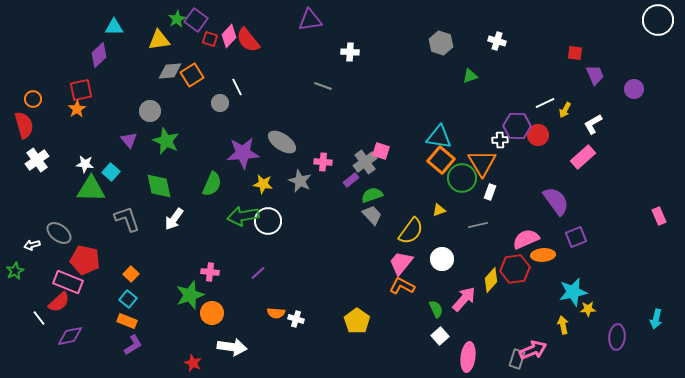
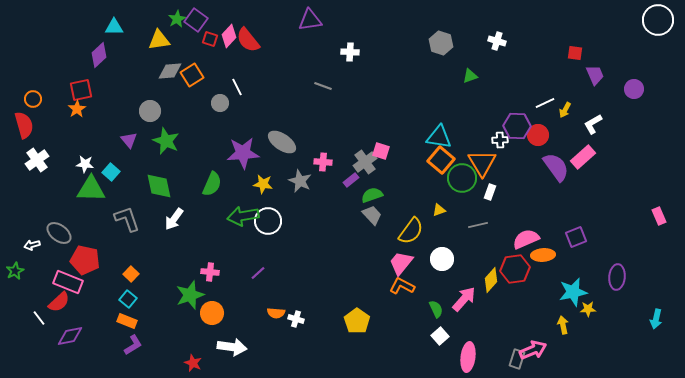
purple semicircle at (556, 201): moved 34 px up
purple ellipse at (617, 337): moved 60 px up
